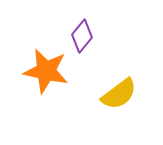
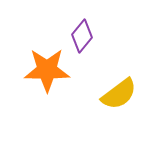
orange star: moved 1 px right, 1 px up; rotated 12 degrees counterclockwise
